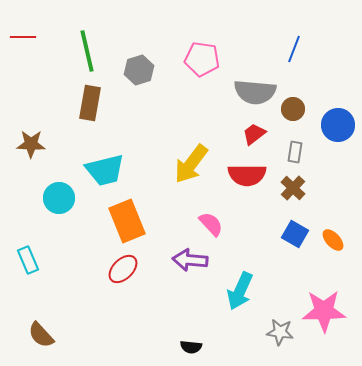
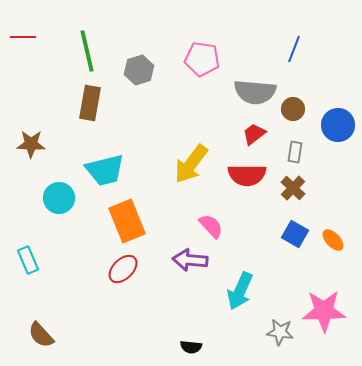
pink semicircle: moved 2 px down
